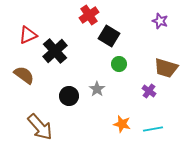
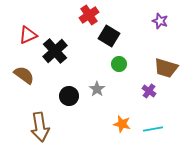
brown arrow: rotated 32 degrees clockwise
